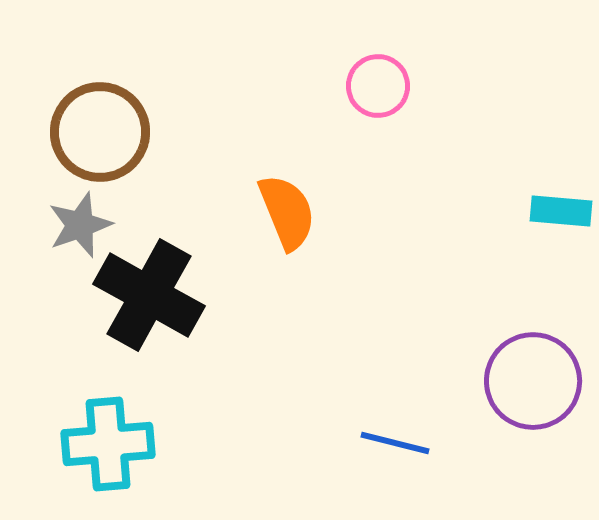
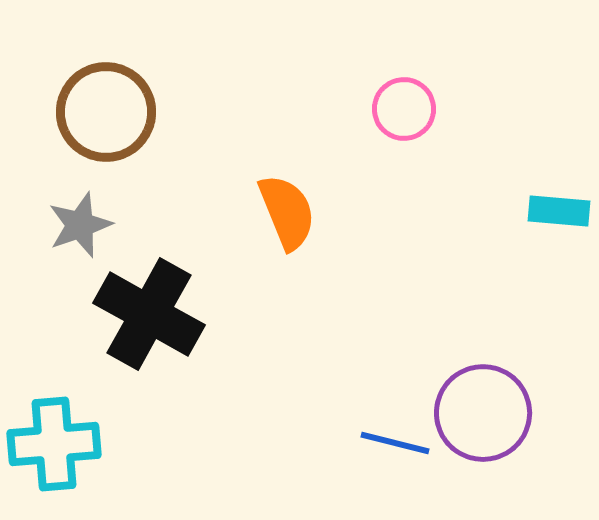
pink circle: moved 26 px right, 23 px down
brown circle: moved 6 px right, 20 px up
cyan rectangle: moved 2 px left
black cross: moved 19 px down
purple circle: moved 50 px left, 32 px down
cyan cross: moved 54 px left
